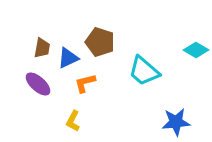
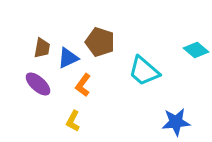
cyan diamond: rotated 10 degrees clockwise
orange L-shape: moved 2 px left, 2 px down; rotated 40 degrees counterclockwise
